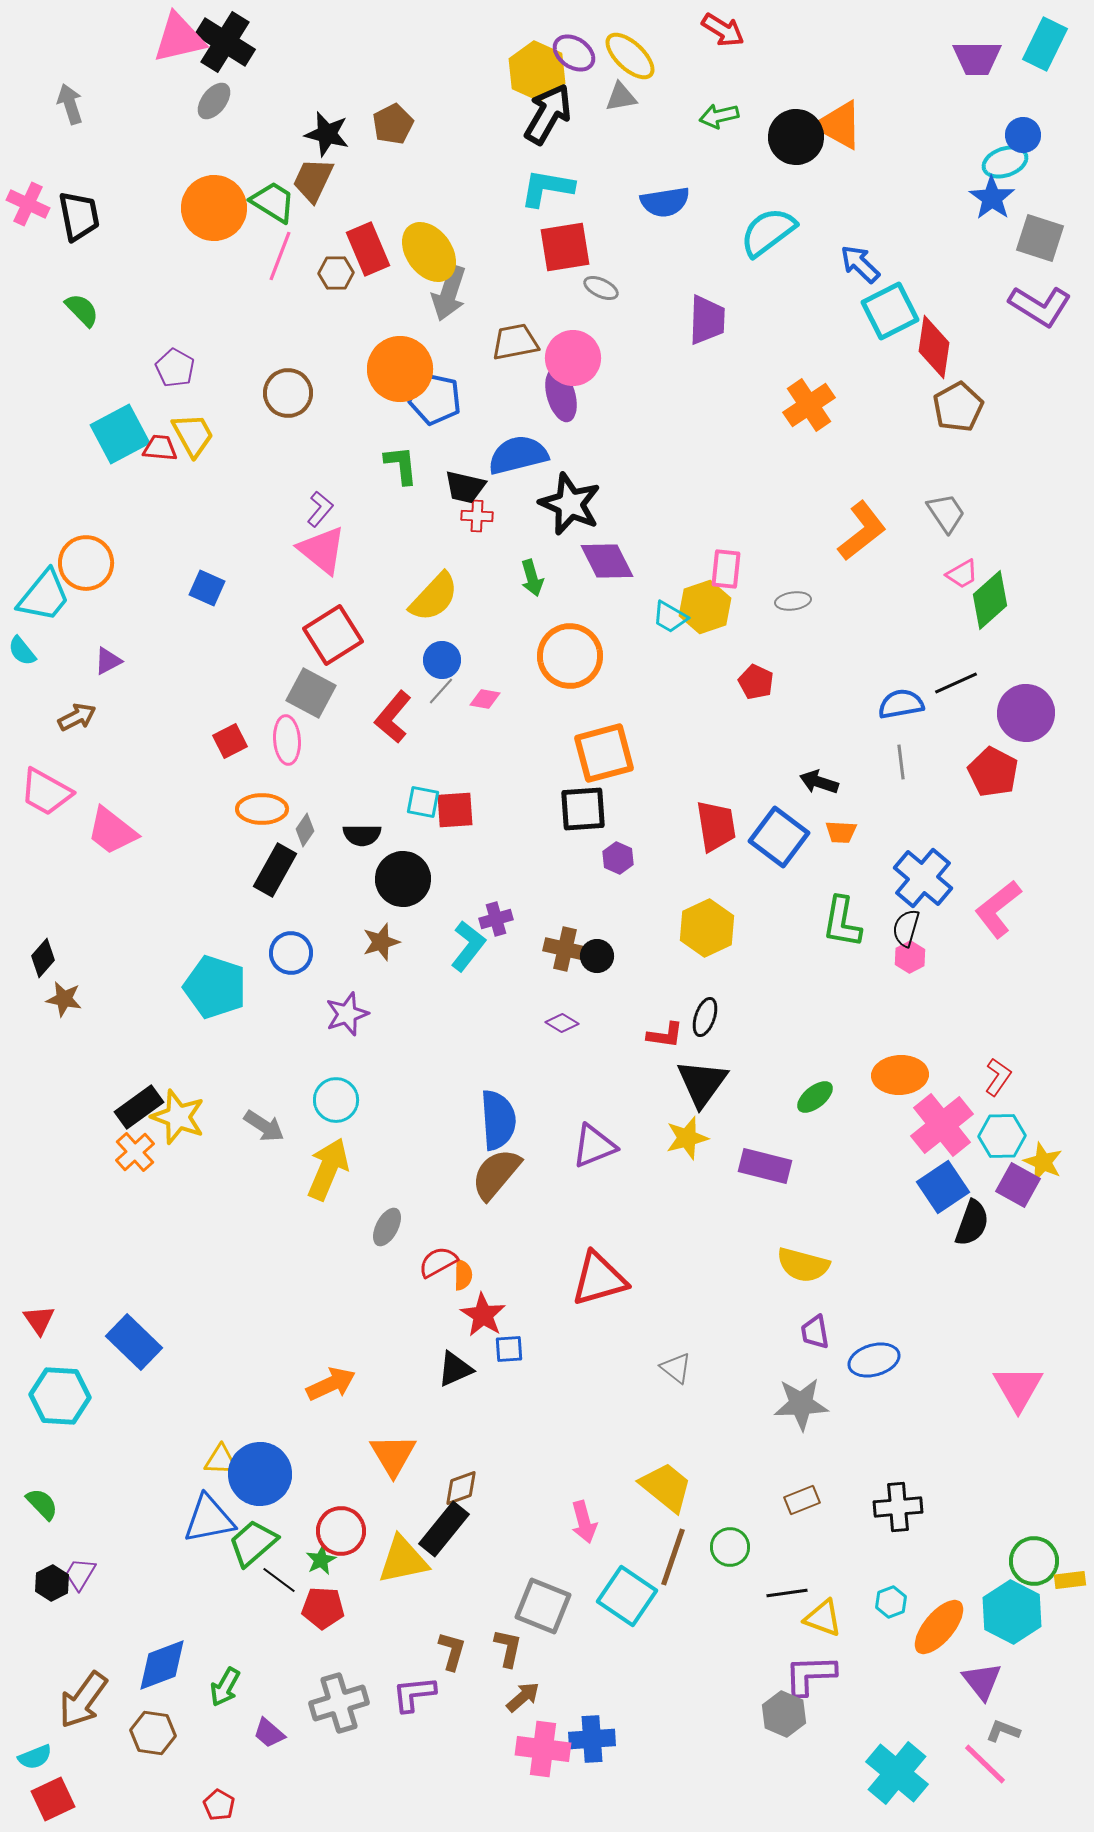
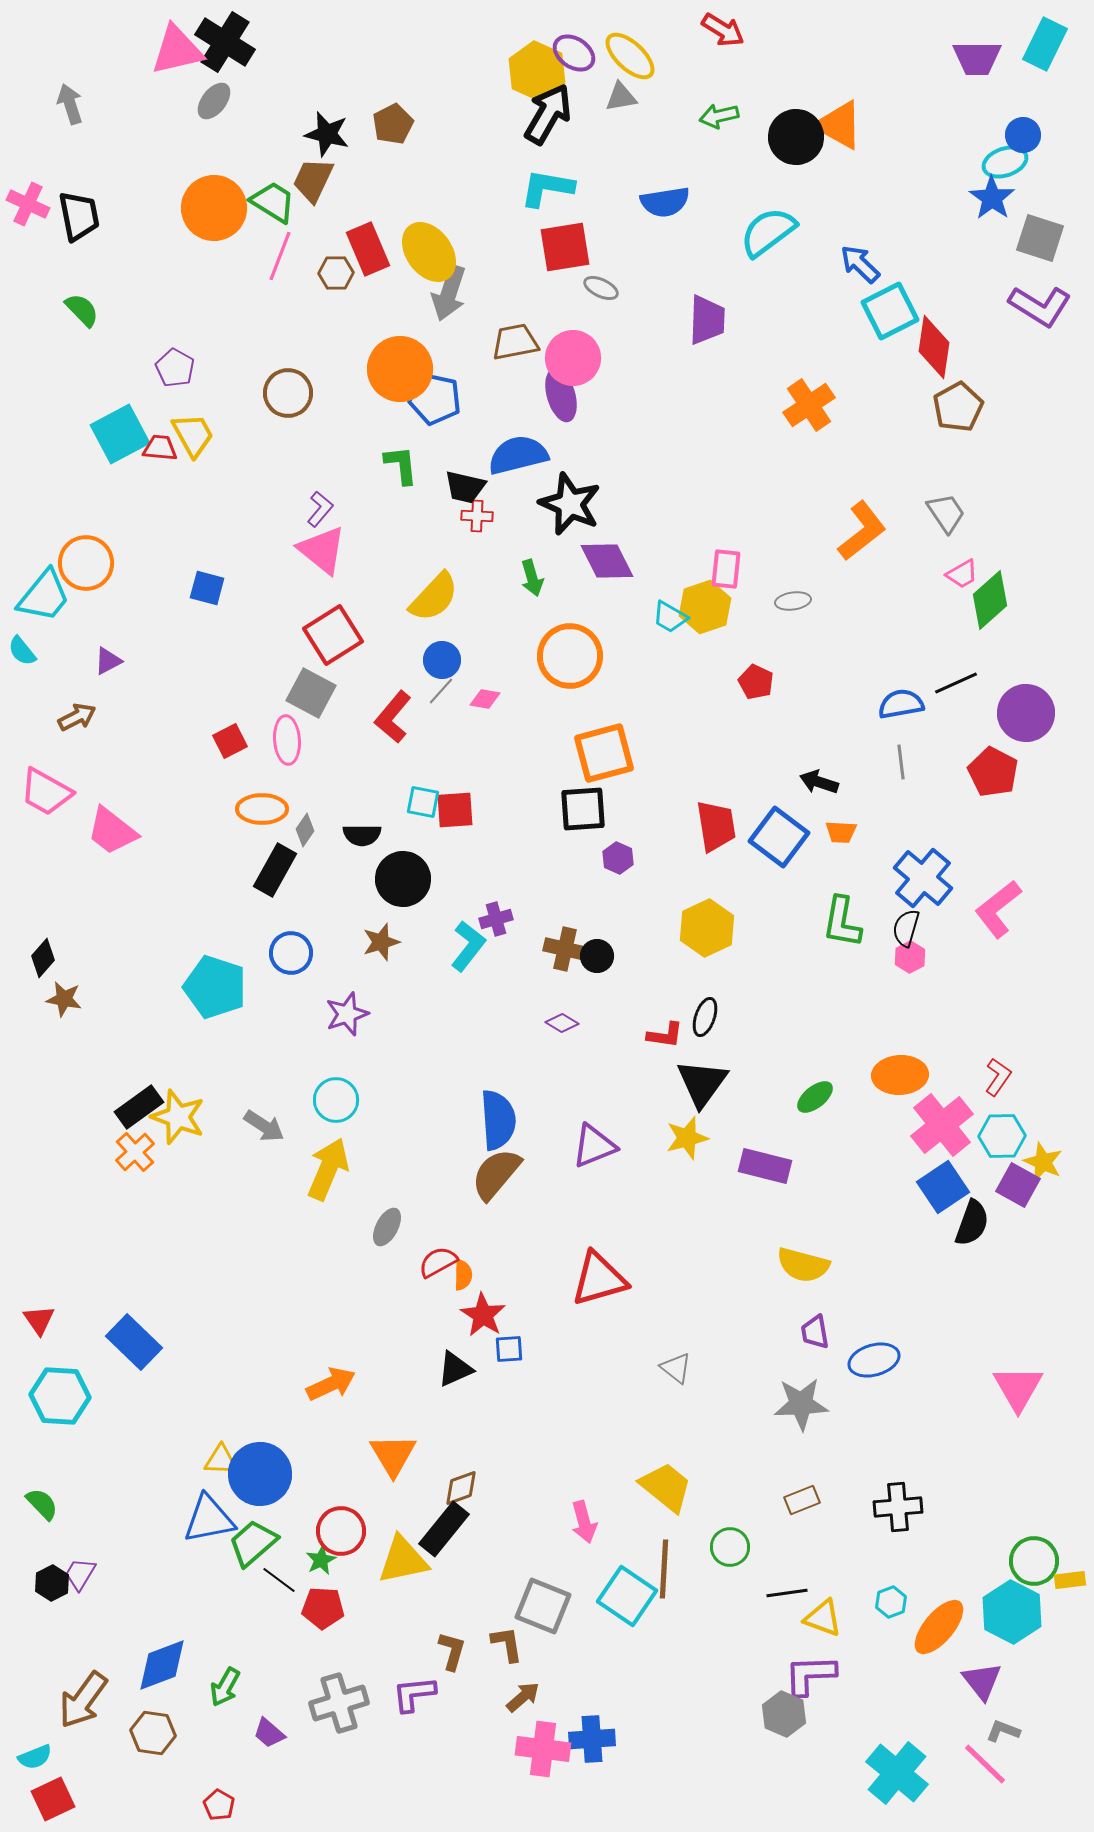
pink triangle at (179, 38): moved 2 px left, 12 px down
blue square at (207, 588): rotated 9 degrees counterclockwise
brown line at (673, 1557): moved 9 px left, 12 px down; rotated 16 degrees counterclockwise
brown L-shape at (508, 1648): moved 1 px left, 4 px up; rotated 21 degrees counterclockwise
